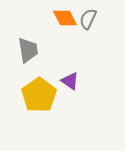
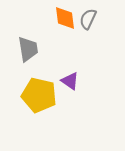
orange diamond: rotated 20 degrees clockwise
gray trapezoid: moved 1 px up
yellow pentagon: rotated 24 degrees counterclockwise
